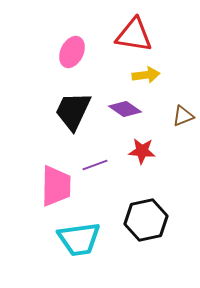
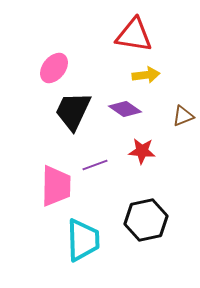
pink ellipse: moved 18 px left, 16 px down; rotated 12 degrees clockwise
cyan trapezoid: moved 4 px right, 1 px down; rotated 84 degrees counterclockwise
